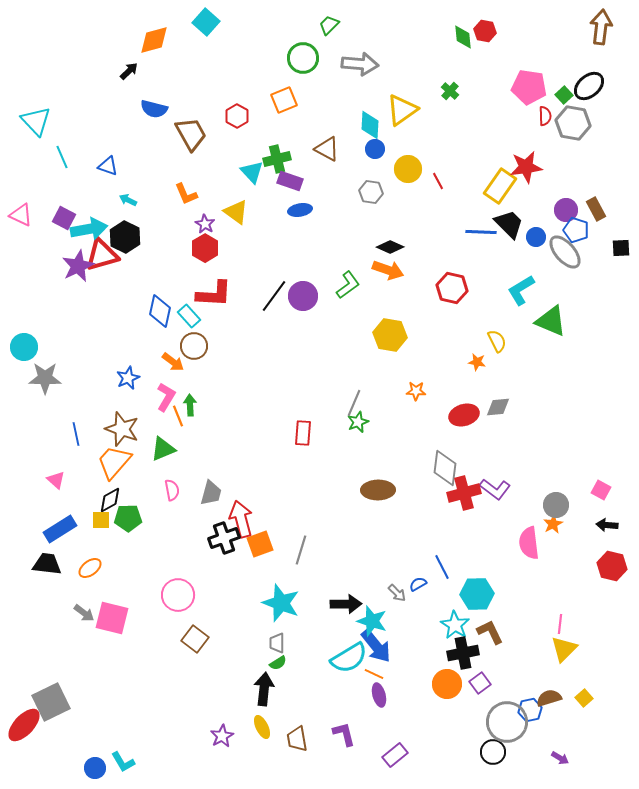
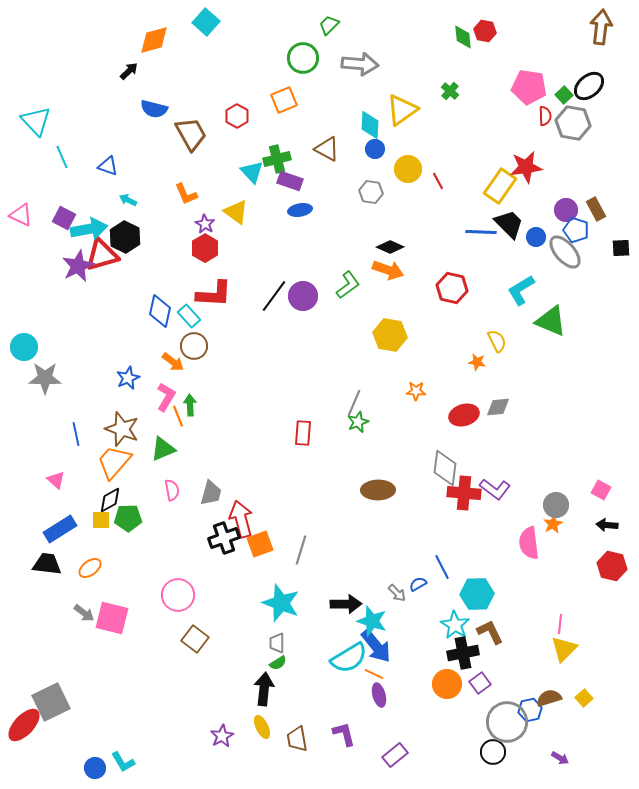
red cross at (464, 493): rotated 20 degrees clockwise
